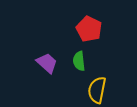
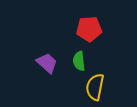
red pentagon: rotated 30 degrees counterclockwise
yellow semicircle: moved 2 px left, 3 px up
